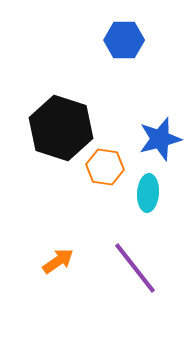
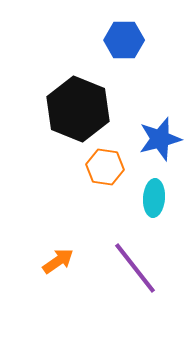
black hexagon: moved 17 px right, 19 px up; rotated 4 degrees clockwise
cyan ellipse: moved 6 px right, 5 px down
